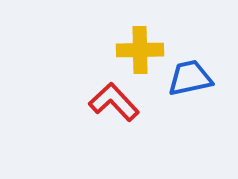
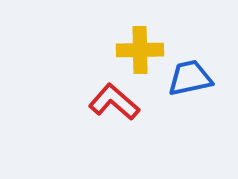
red L-shape: rotated 6 degrees counterclockwise
